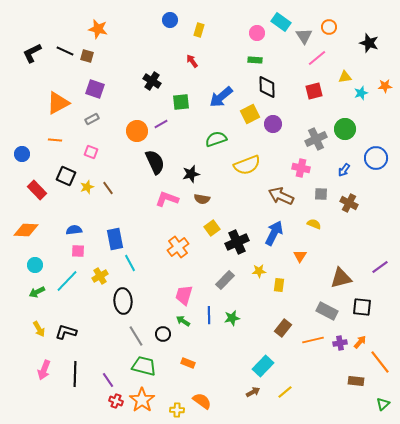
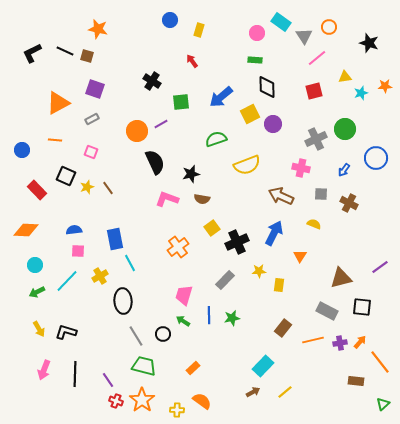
blue circle at (22, 154): moved 4 px up
orange rectangle at (188, 363): moved 5 px right, 5 px down; rotated 64 degrees counterclockwise
